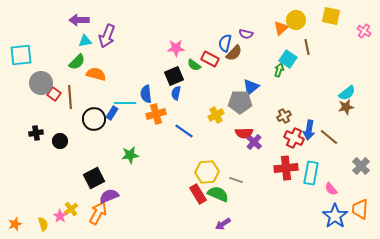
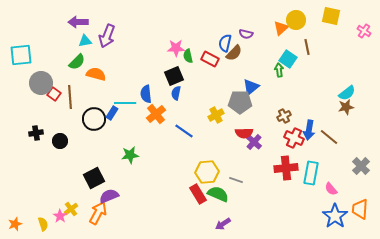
purple arrow at (79, 20): moved 1 px left, 2 px down
green semicircle at (194, 65): moved 6 px left, 9 px up; rotated 40 degrees clockwise
green arrow at (279, 70): rotated 24 degrees counterclockwise
orange cross at (156, 114): rotated 24 degrees counterclockwise
